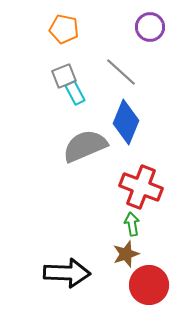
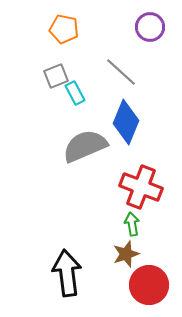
gray square: moved 8 px left
black arrow: rotated 99 degrees counterclockwise
